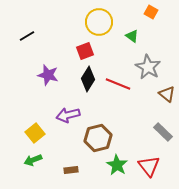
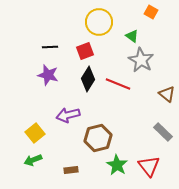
black line: moved 23 px right, 11 px down; rotated 28 degrees clockwise
gray star: moved 7 px left, 7 px up
